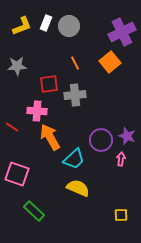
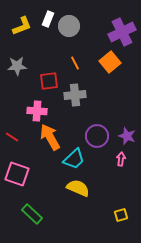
white rectangle: moved 2 px right, 4 px up
red square: moved 3 px up
red line: moved 10 px down
purple circle: moved 4 px left, 4 px up
green rectangle: moved 2 px left, 3 px down
yellow square: rotated 16 degrees counterclockwise
